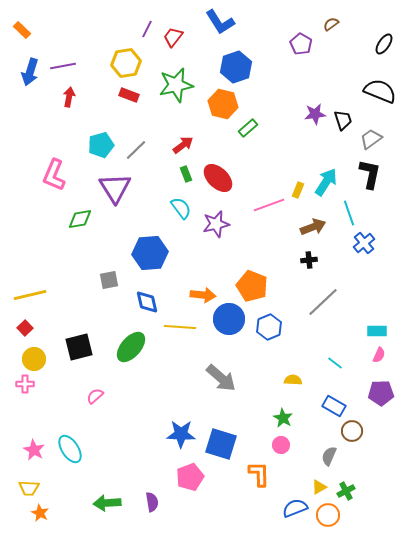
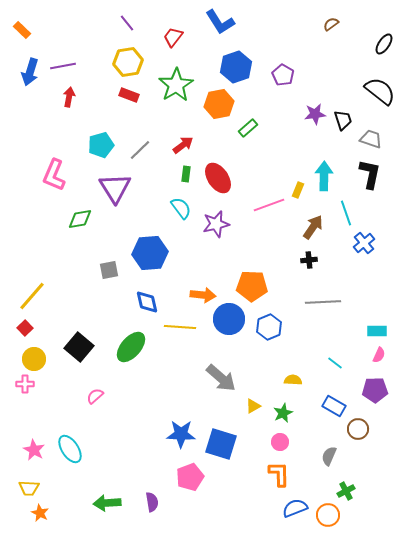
purple line at (147, 29): moved 20 px left, 6 px up; rotated 66 degrees counterclockwise
purple pentagon at (301, 44): moved 18 px left, 31 px down
yellow hexagon at (126, 63): moved 2 px right, 1 px up
green star at (176, 85): rotated 20 degrees counterclockwise
black semicircle at (380, 91): rotated 16 degrees clockwise
orange hexagon at (223, 104): moved 4 px left; rotated 24 degrees counterclockwise
gray trapezoid at (371, 139): rotated 55 degrees clockwise
gray line at (136, 150): moved 4 px right
green rectangle at (186, 174): rotated 28 degrees clockwise
red ellipse at (218, 178): rotated 12 degrees clockwise
cyan arrow at (326, 182): moved 2 px left, 6 px up; rotated 32 degrees counterclockwise
cyan line at (349, 213): moved 3 px left
brown arrow at (313, 227): rotated 35 degrees counterclockwise
gray square at (109, 280): moved 10 px up
orange pentagon at (252, 286): rotated 20 degrees counterclockwise
yellow line at (30, 295): moved 2 px right, 1 px down; rotated 36 degrees counterclockwise
gray line at (323, 302): rotated 40 degrees clockwise
black square at (79, 347): rotated 36 degrees counterclockwise
purple pentagon at (381, 393): moved 6 px left, 3 px up
green star at (283, 418): moved 5 px up; rotated 18 degrees clockwise
brown circle at (352, 431): moved 6 px right, 2 px up
pink circle at (281, 445): moved 1 px left, 3 px up
orange L-shape at (259, 474): moved 20 px right
yellow triangle at (319, 487): moved 66 px left, 81 px up
